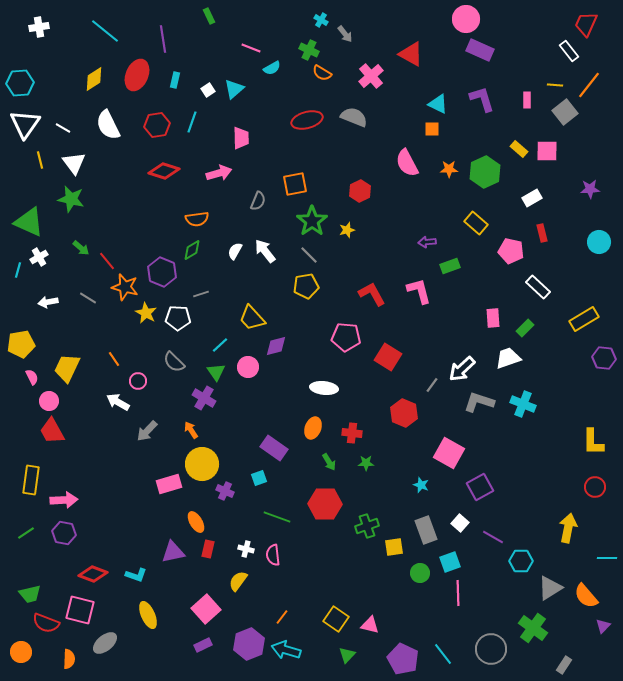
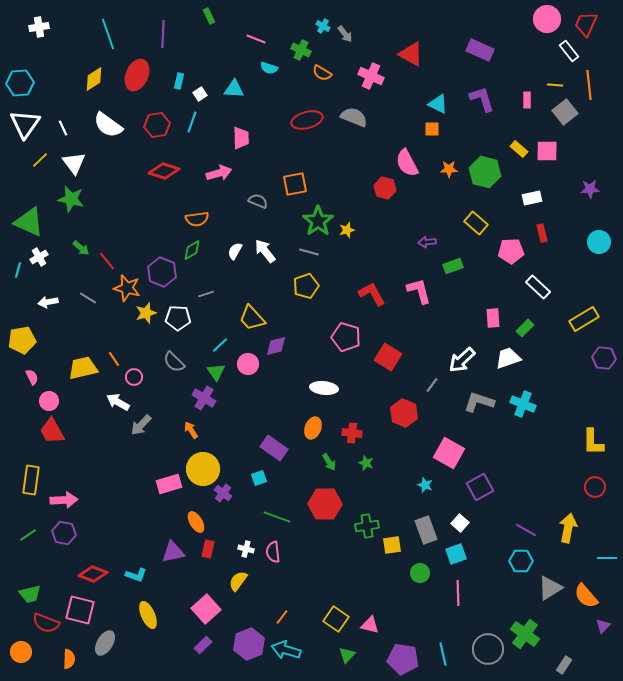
pink circle at (466, 19): moved 81 px right
cyan cross at (321, 20): moved 2 px right, 6 px down
cyan line at (105, 31): moved 3 px right, 3 px down; rotated 32 degrees clockwise
purple line at (163, 39): moved 5 px up; rotated 12 degrees clockwise
pink line at (251, 48): moved 5 px right, 9 px up
green cross at (309, 50): moved 8 px left
cyan semicircle at (272, 68): moved 3 px left; rotated 48 degrees clockwise
pink cross at (371, 76): rotated 25 degrees counterclockwise
cyan rectangle at (175, 80): moved 4 px right, 1 px down
orange line at (589, 85): rotated 44 degrees counterclockwise
cyan triangle at (234, 89): rotated 45 degrees clockwise
white square at (208, 90): moved 8 px left, 4 px down
white semicircle at (108, 125): rotated 28 degrees counterclockwise
white line at (63, 128): rotated 35 degrees clockwise
yellow line at (40, 160): rotated 60 degrees clockwise
green hexagon at (485, 172): rotated 20 degrees counterclockwise
red hexagon at (360, 191): moved 25 px right, 3 px up; rotated 20 degrees counterclockwise
white rectangle at (532, 198): rotated 18 degrees clockwise
gray semicircle at (258, 201): rotated 90 degrees counterclockwise
green star at (312, 221): moved 6 px right
pink pentagon at (511, 251): rotated 15 degrees counterclockwise
gray line at (309, 255): moved 3 px up; rotated 30 degrees counterclockwise
green rectangle at (450, 266): moved 3 px right
yellow pentagon at (306, 286): rotated 10 degrees counterclockwise
orange star at (125, 287): moved 2 px right, 1 px down
gray line at (201, 294): moved 5 px right
yellow star at (146, 313): rotated 25 degrees clockwise
pink pentagon at (346, 337): rotated 12 degrees clockwise
yellow pentagon at (21, 344): moved 1 px right, 4 px up
pink circle at (248, 367): moved 3 px up
yellow trapezoid at (67, 368): moved 16 px right; rotated 52 degrees clockwise
white arrow at (462, 369): moved 9 px up
pink circle at (138, 381): moved 4 px left, 4 px up
gray arrow at (147, 431): moved 6 px left, 6 px up
green star at (366, 463): rotated 21 degrees clockwise
yellow circle at (202, 464): moved 1 px right, 5 px down
cyan star at (421, 485): moved 4 px right
purple cross at (225, 491): moved 2 px left, 2 px down; rotated 12 degrees clockwise
green cross at (367, 526): rotated 10 degrees clockwise
green line at (26, 533): moved 2 px right, 2 px down
purple line at (493, 537): moved 33 px right, 7 px up
yellow square at (394, 547): moved 2 px left, 2 px up
pink semicircle at (273, 555): moved 3 px up
cyan square at (450, 562): moved 6 px right, 8 px up
green cross at (533, 628): moved 8 px left, 6 px down
gray ellipse at (105, 643): rotated 20 degrees counterclockwise
purple rectangle at (203, 645): rotated 18 degrees counterclockwise
gray circle at (491, 649): moved 3 px left
cyan line at (443, 654): rotated 25 degrees clockwise
purple pentagon at (403, 659): rotated 16 degrees counterclockwise
